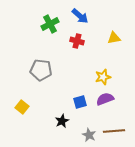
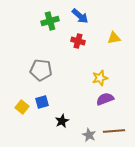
green cross: moved 3 px up; rotated 12 degrees clockwise
red cross: moved 1 px right
yellow star: moved 3 px left, 1 px down
blue square: moved 38 px left
